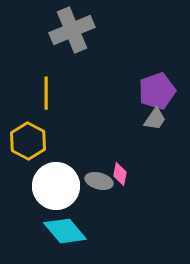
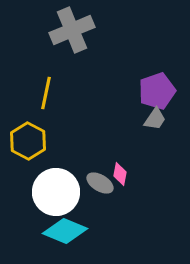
yellow line: rotated 12 degrees clockwise
gray ellipse: moved 1 px right, 2 px down; rotated 16 degrees clockwise
white circle: moved 6 px down
cyan diamond: rotated 27 degrees counterclockwise
